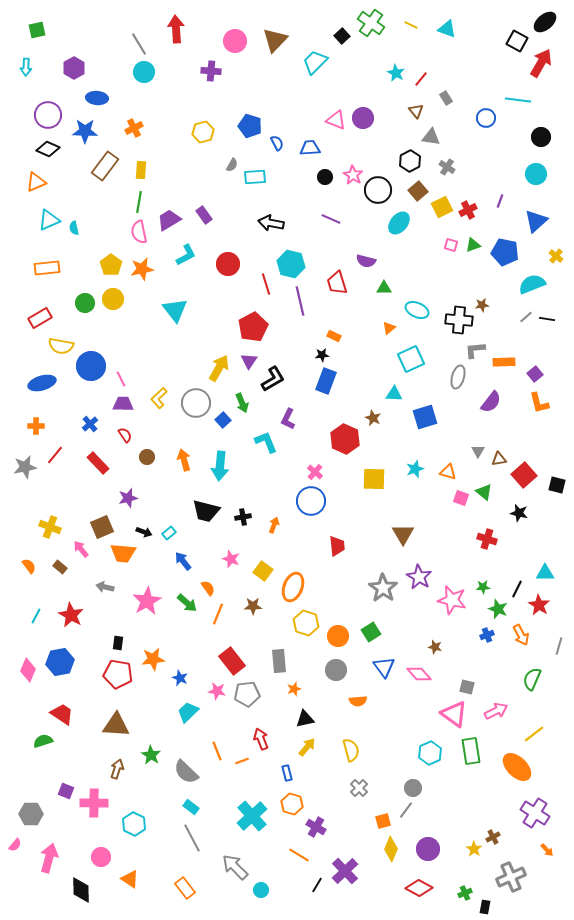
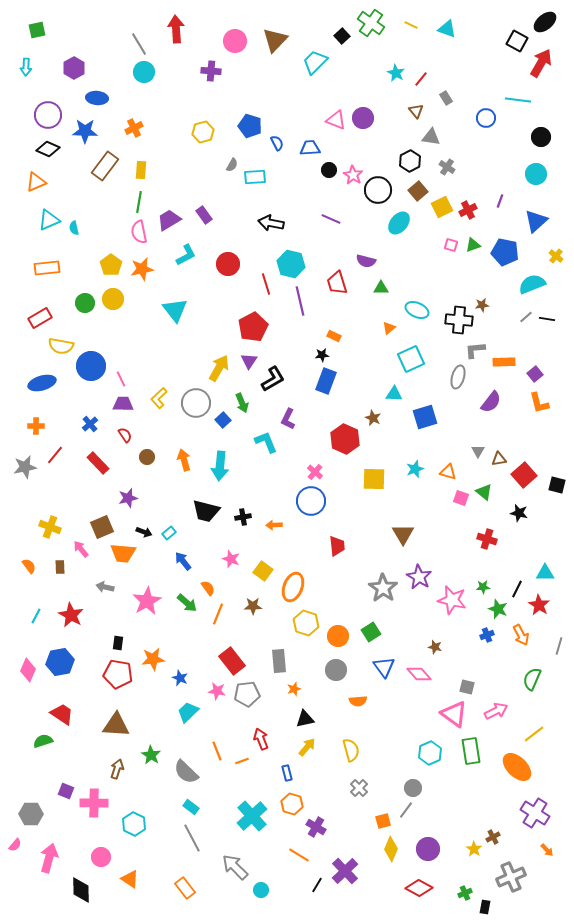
black circle at (325, 177): moved 4 px right, 7 px up
green triangle at (384, 288): moved 3 px left
orange arrow at (274, 525): rotated 112 degrees counterclockwise
brown rectangle at (60, 567): rotated 48 degrees clockwise
